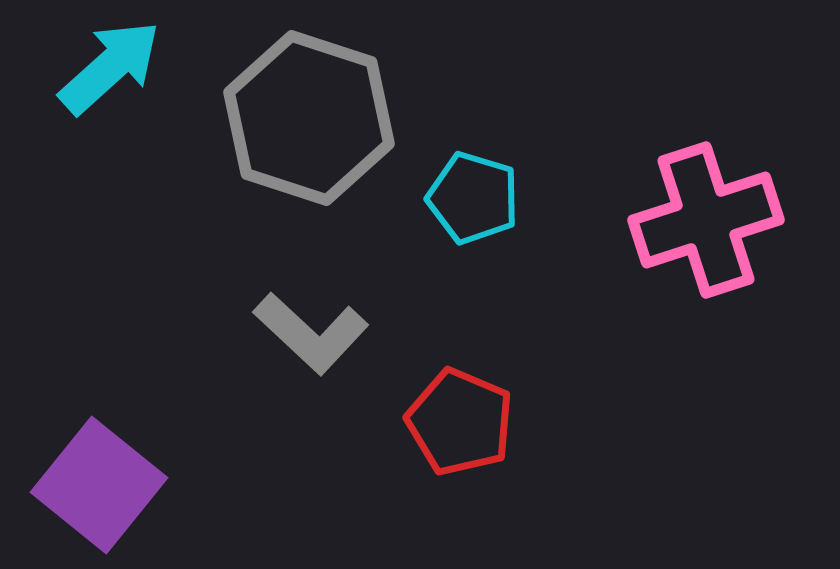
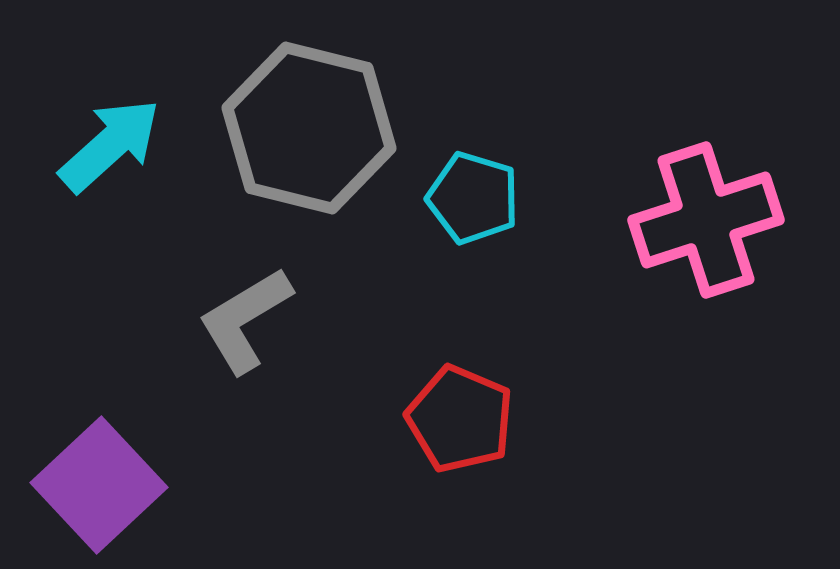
cyan arrow: moved 78 px down
gray hexagon: moved 10 px down; rotated 4 degrees counterclockwise
gray L-shape: moved 66 px left, 13 px up; rotated 106 degrees clockwise
red pentagon: moved 3 px up
purple square: rotated 8 degrees clockwise
